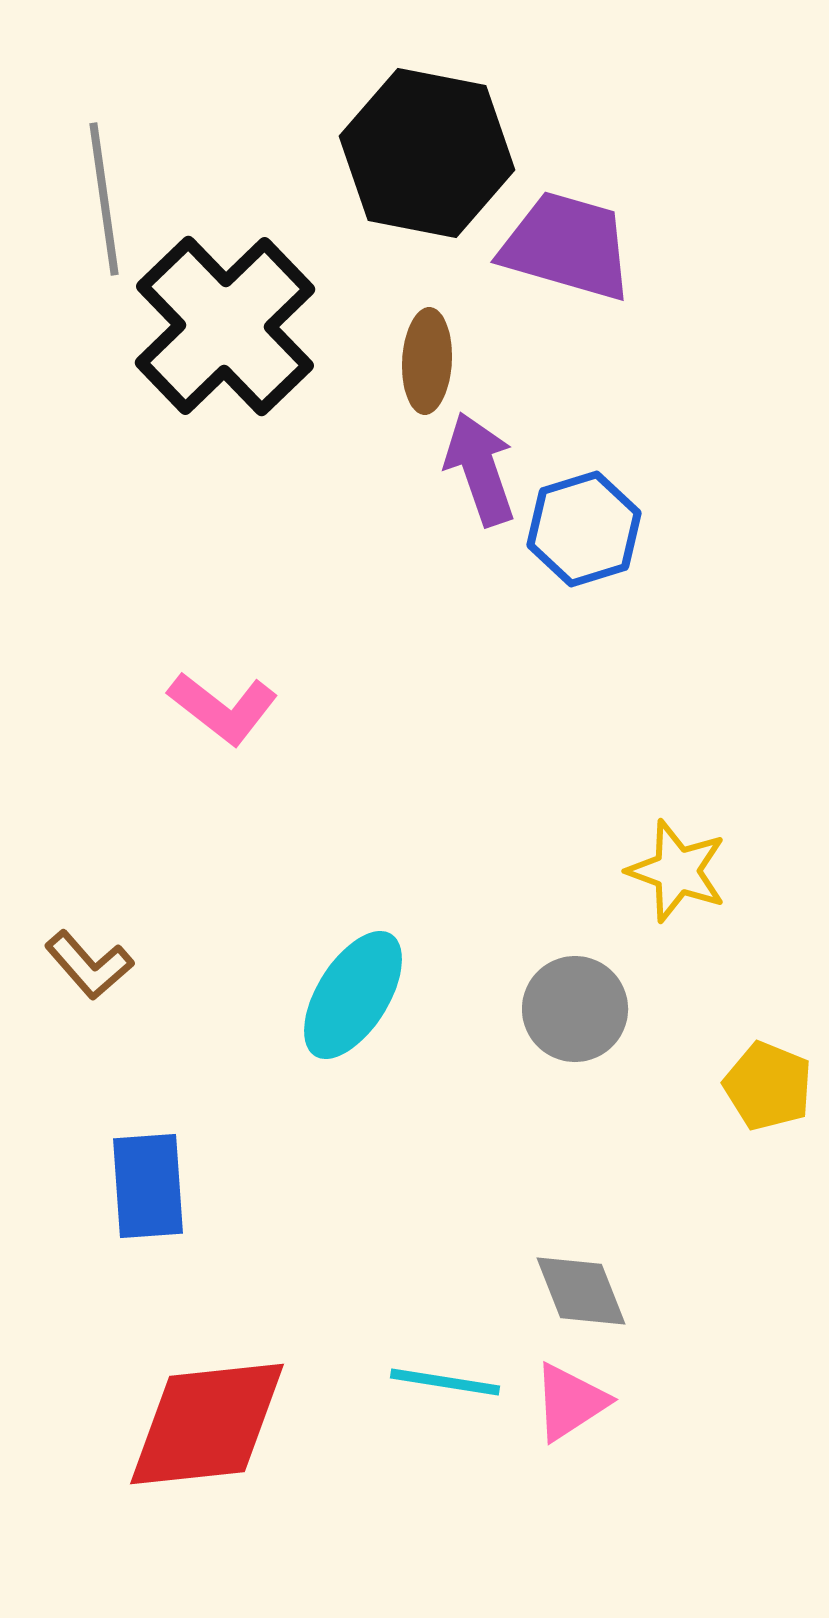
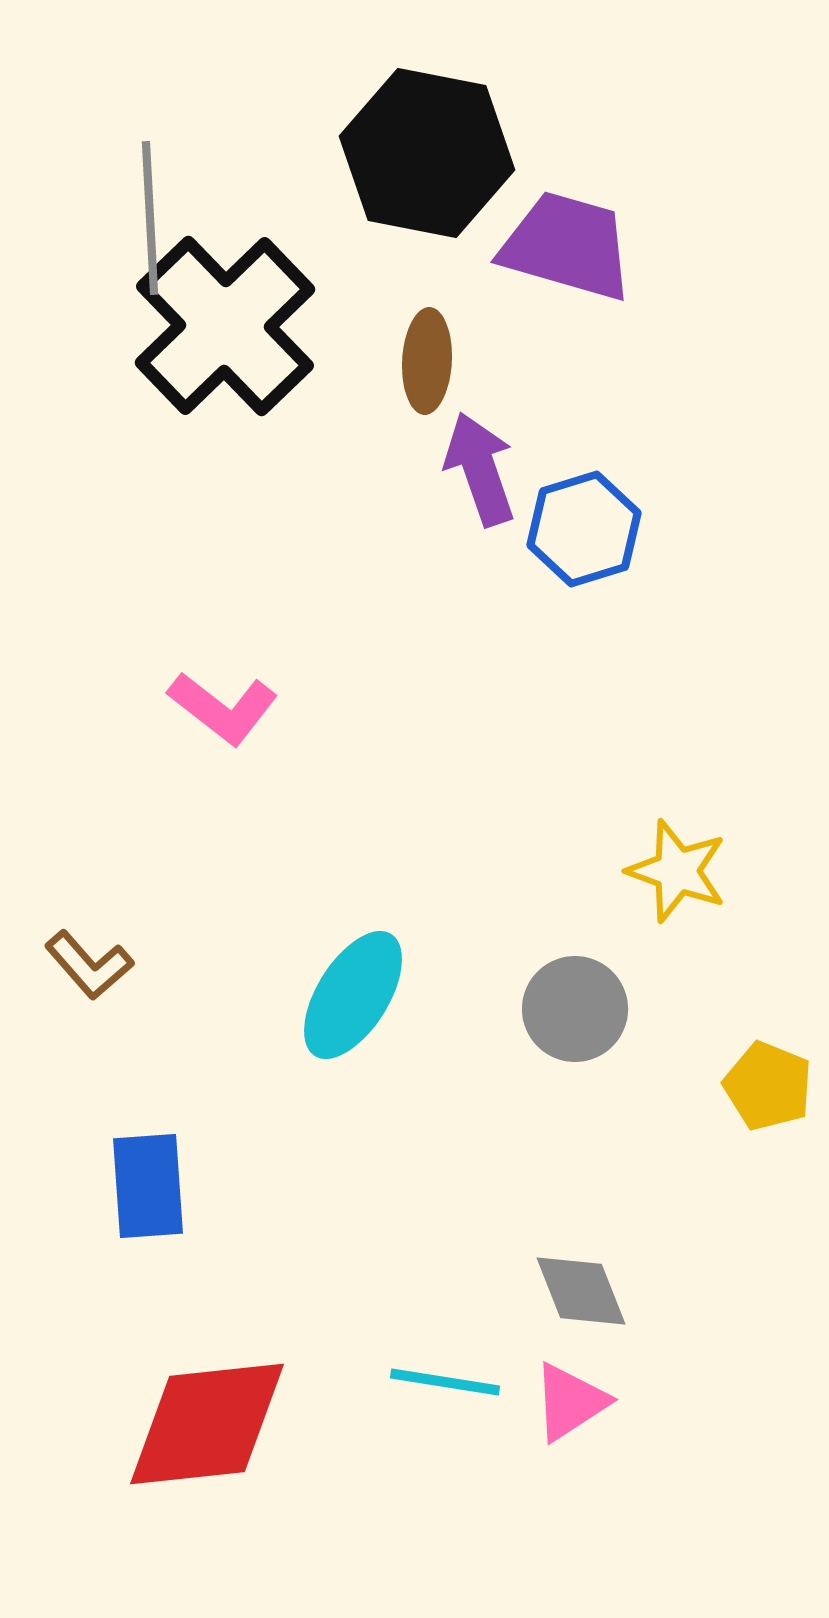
gray line: moved 46 px right, 19 px down; rotated 5 degrees clockwise
